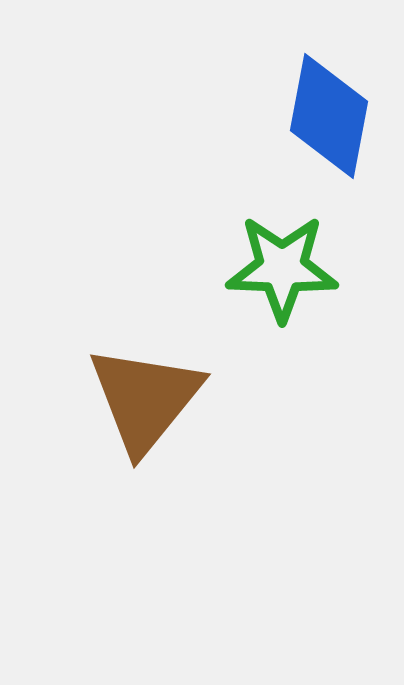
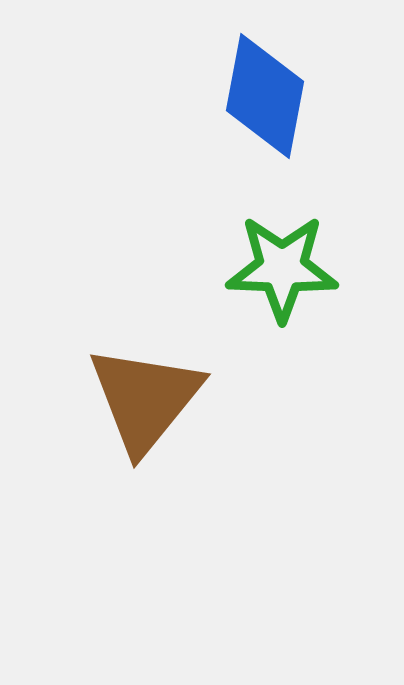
blue diamond: moved 64 px left, 20 px up
